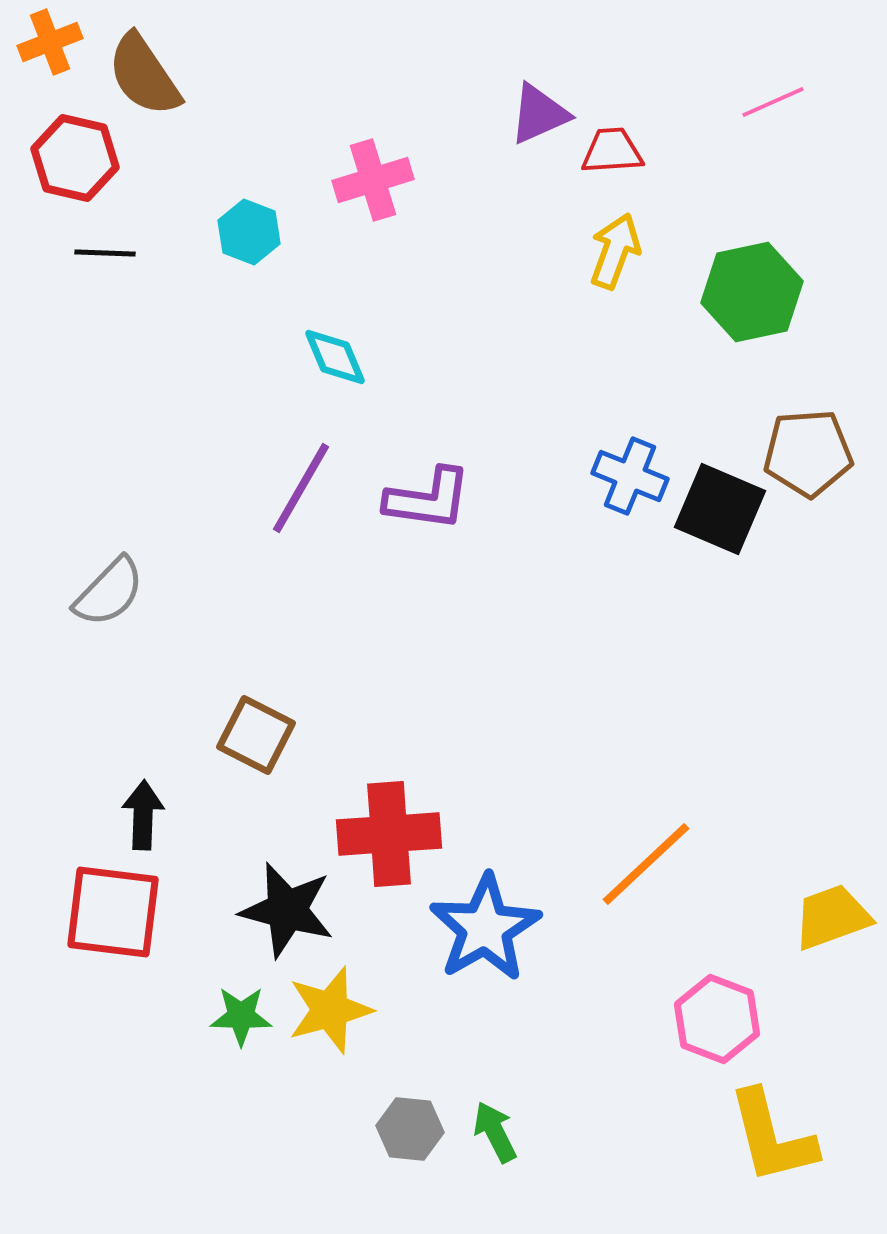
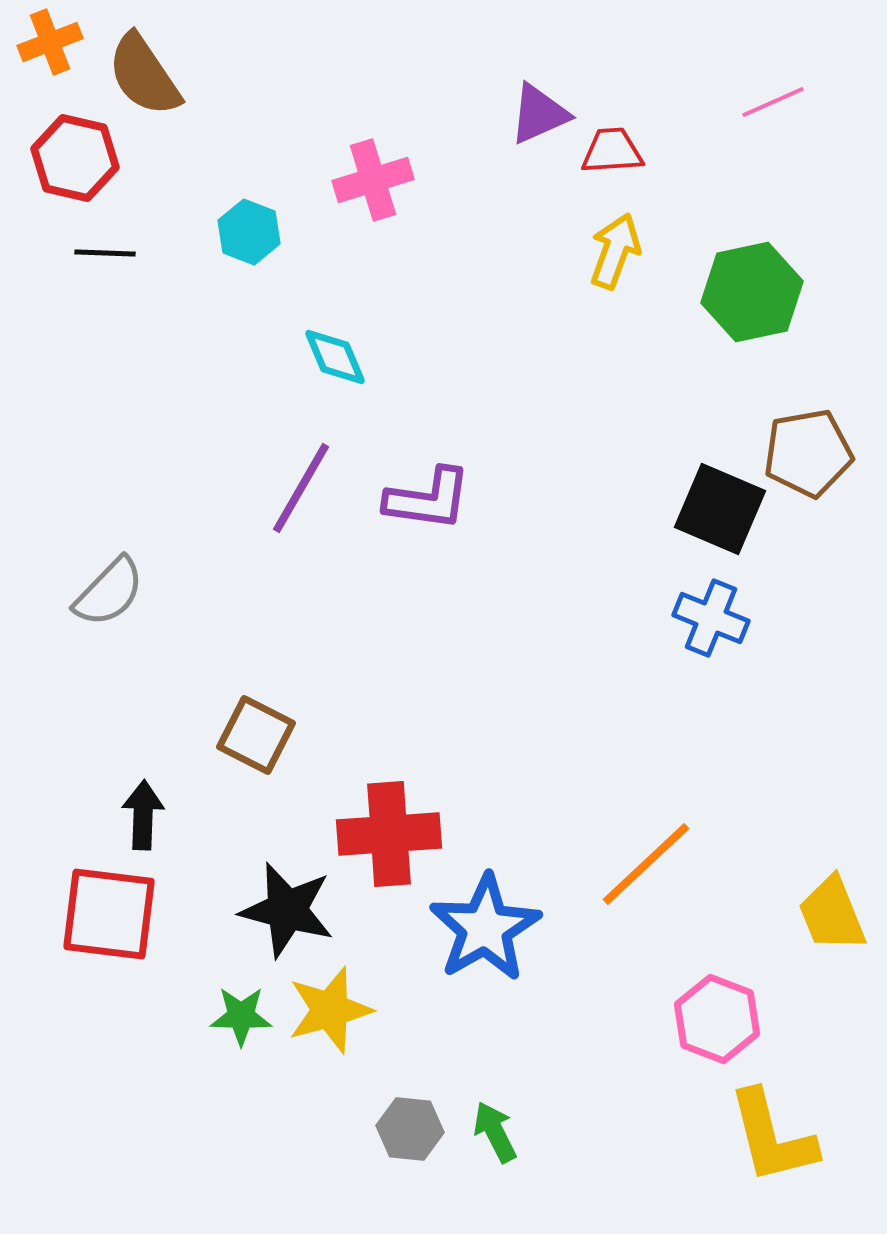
brown pentagon: rotated 6 degrees counterclockwise
blue cross: moved 81 px right, 142 px down
red square: moved 4 px left, 2 px down
yellow trapezoid: moved 3 px up; rotated 92 degrees counterclockwise
